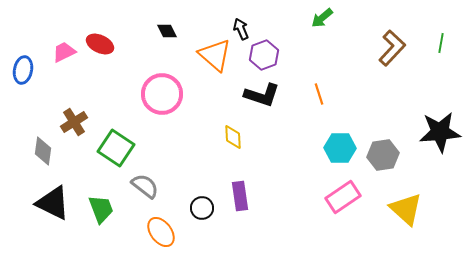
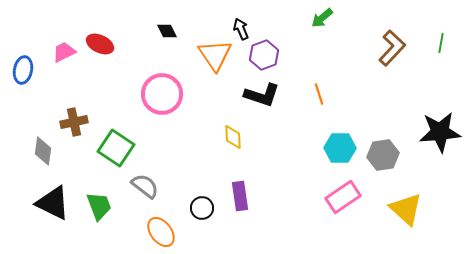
orange triangle: rotated 15 degrees clockwise
brown cross: rotated 20 degrees clockwise
green trapezoid: moved 2 px left, 3 px up
